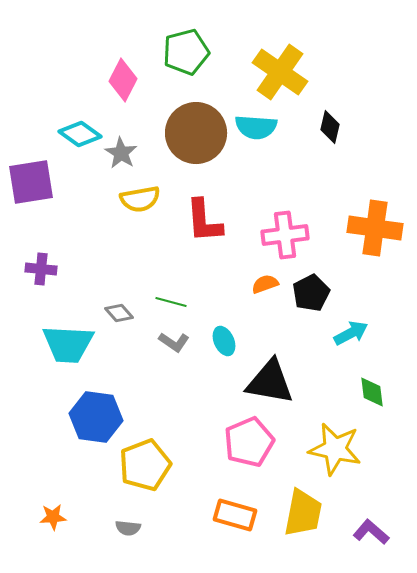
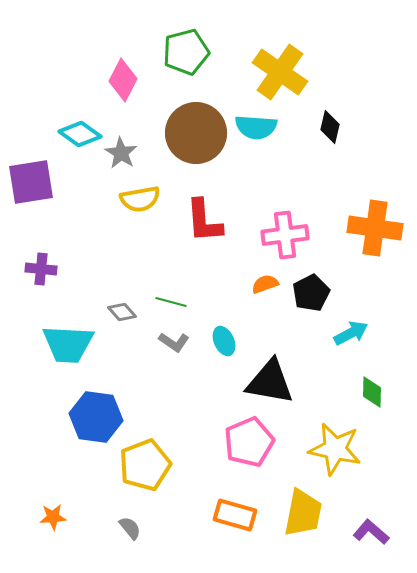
gray diamond: moved 3 px right, 1 px up
green diamond: rotated 8 degrees clockwise
gray semicircle: moved 2 px right; rotated 135 degrees counterclockwise
